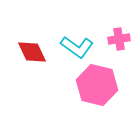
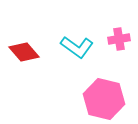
red diamond: moved 8 px left; rotated 16 degrees counterclockwise
pink hexagon: moved 7 px right, 14 px down
